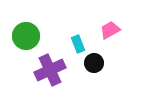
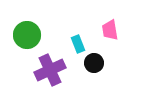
pink trapezoid: rotated 70 degrees counterclockwise
green circle: moved 1 px right, 1 px up
